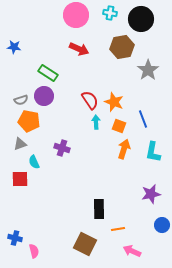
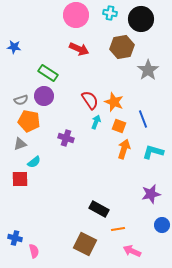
cyan arrow: rotated 24 degrees clockwise
purple cross: moved 4 px right, 10 px up
cyan L-shape: rotated 95 degrees clockwise
cyan semicircle: rotated 104 degrees counterclockwise
black rectangle: rotated 60 degrees counterclockwise
